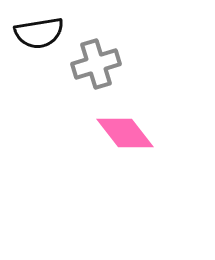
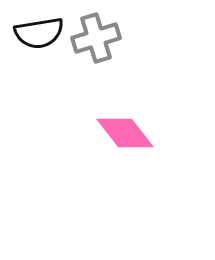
gray cross: moved 26 px up
